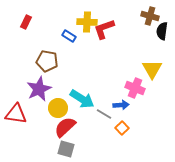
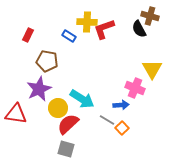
red rectangle: moved 2 px right, 13 px down
black semicircle: moved 23 px left, 2 px up; rotated 36 degrees counterclockwise
gray line: moved 3 px right, 6 px down
red semicircle: moved 3 px right, 3 px up
